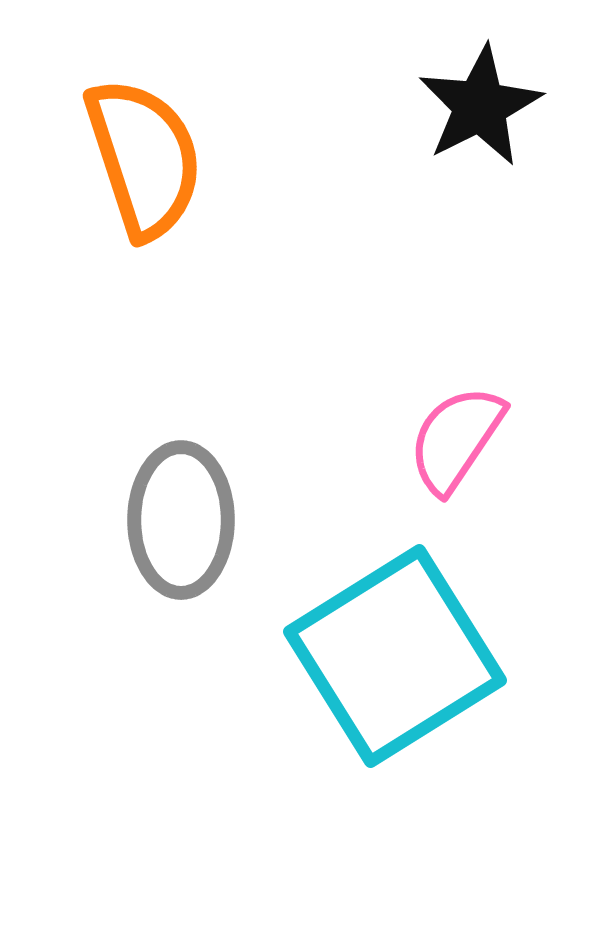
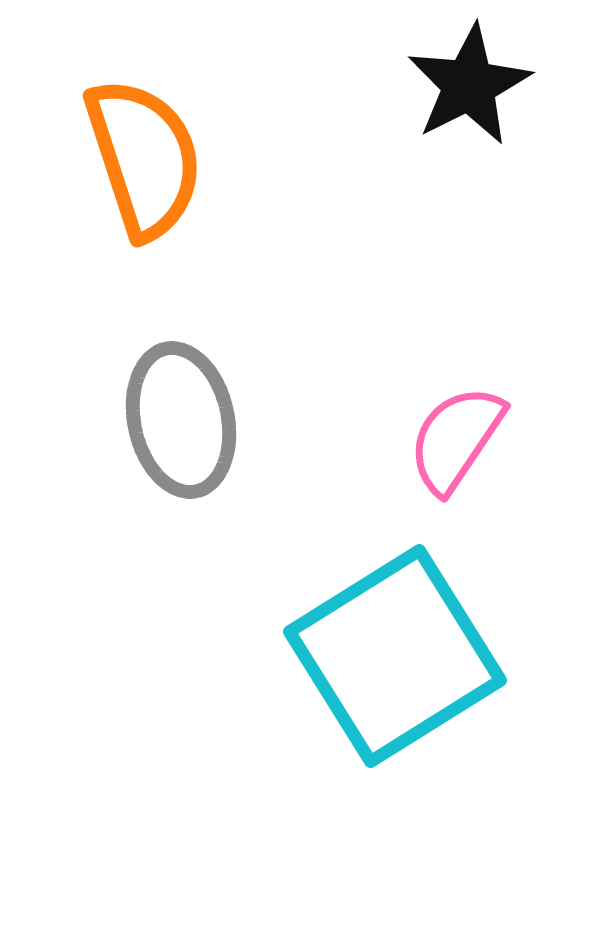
black star: moved 11 px left, 21 px up
gray ellipse: moved 100 px up; rotated 12 degrees counterclockwise
